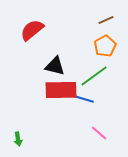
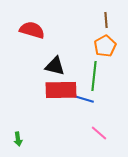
brown line: rotated 70 degrees counterclockwise
red semicircle: rotated 55 degrees clockwise
green line: rotated 48 degrees counterclockwise
